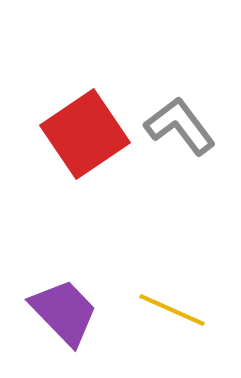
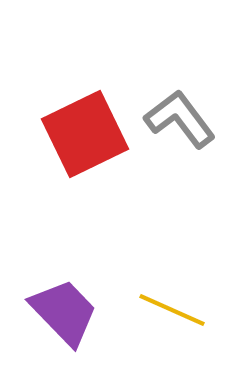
gray L-shape: moved 7 px up
red square: rotated 8 degrees clockwise
